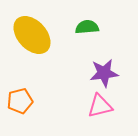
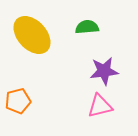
purple star: moved 2 px up
orange pentagon: moved 2 px left
